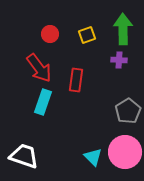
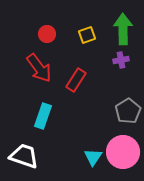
red circle: moved 3 px left
purple cross: moved 2 px right; rotated 14 degrees counterclockwise
red rectangle: rotated 25 degrees clockwise
cyan rectangle: moved 14 px down
pink circle: moved 2 px left
cyan triangle: rotated 18 degrees clockwise
